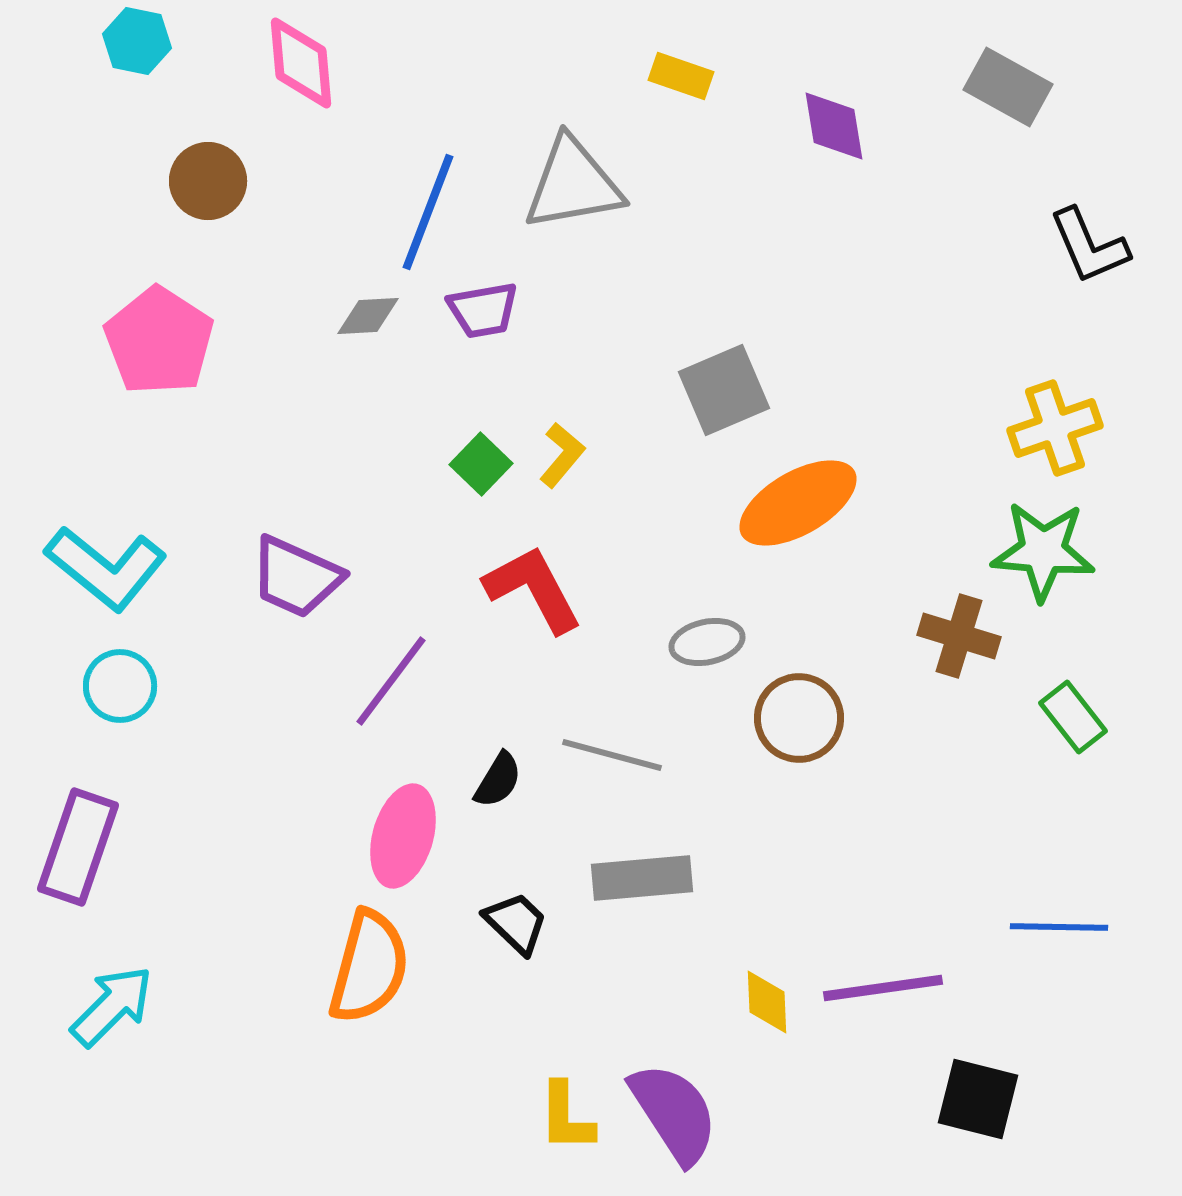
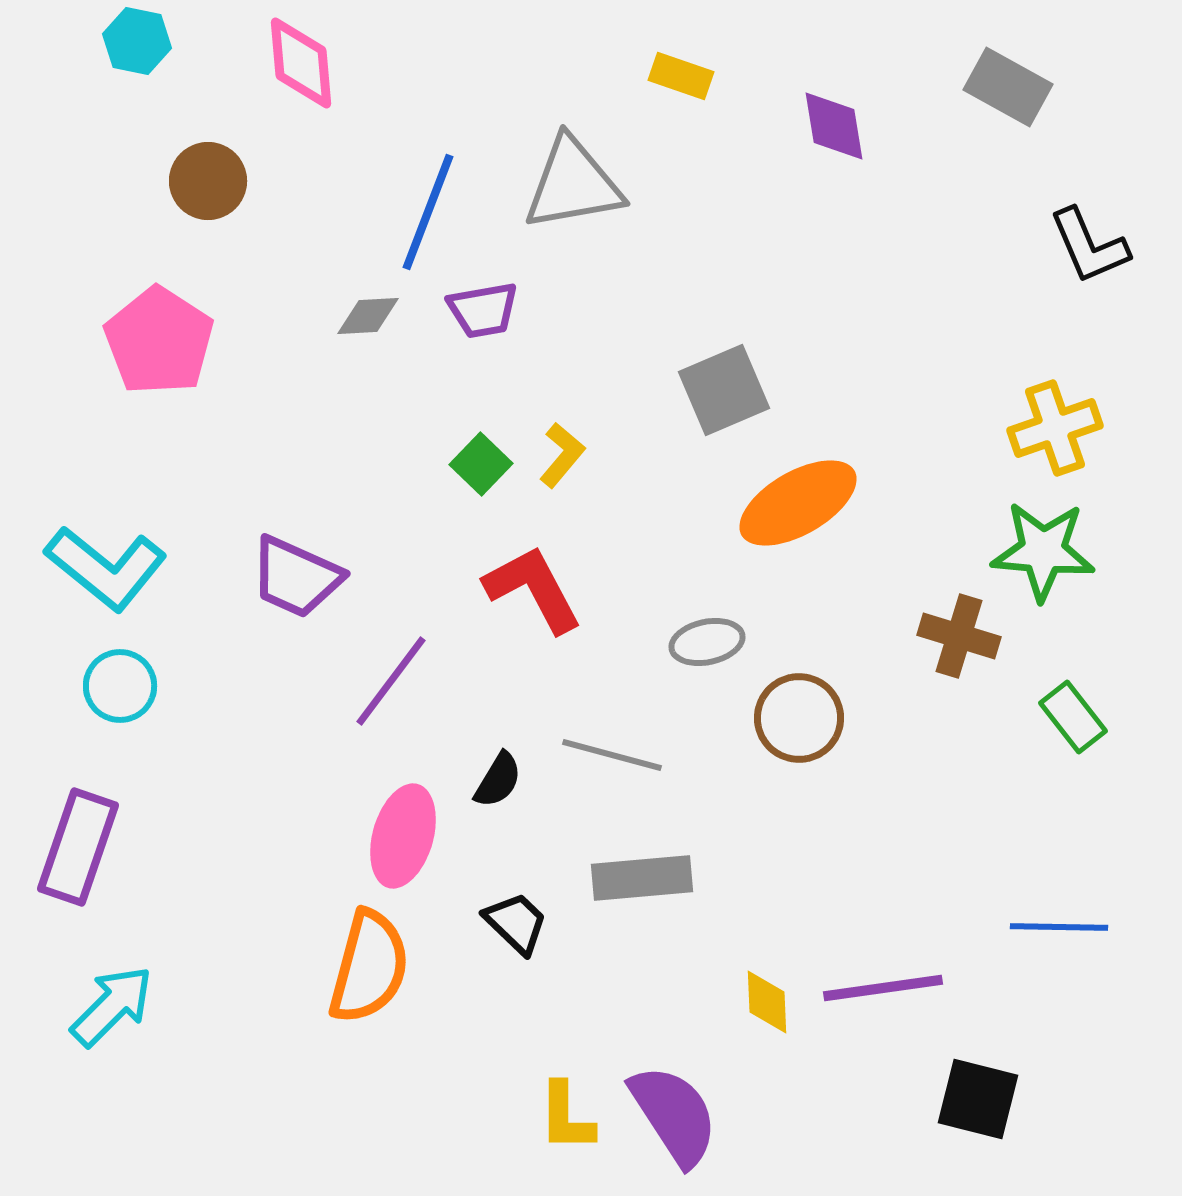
purple semicircle at (674, 1113): moved 2 px down
